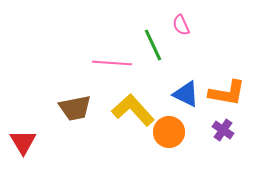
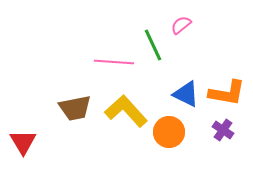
pink semicircle: rotated 75 degrees clockwise
pink line: moved 2 px right, 1 px up
yellow L-shape: moved 7 px left, 1 px down
